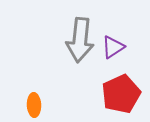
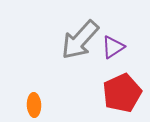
gray arrow: rotated 36 degrees clockwise
red pentagon: moved 1 px right, 1 px up
